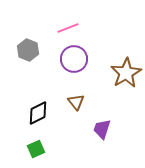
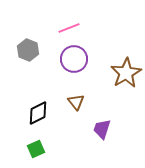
pink line: moved 1 px right
